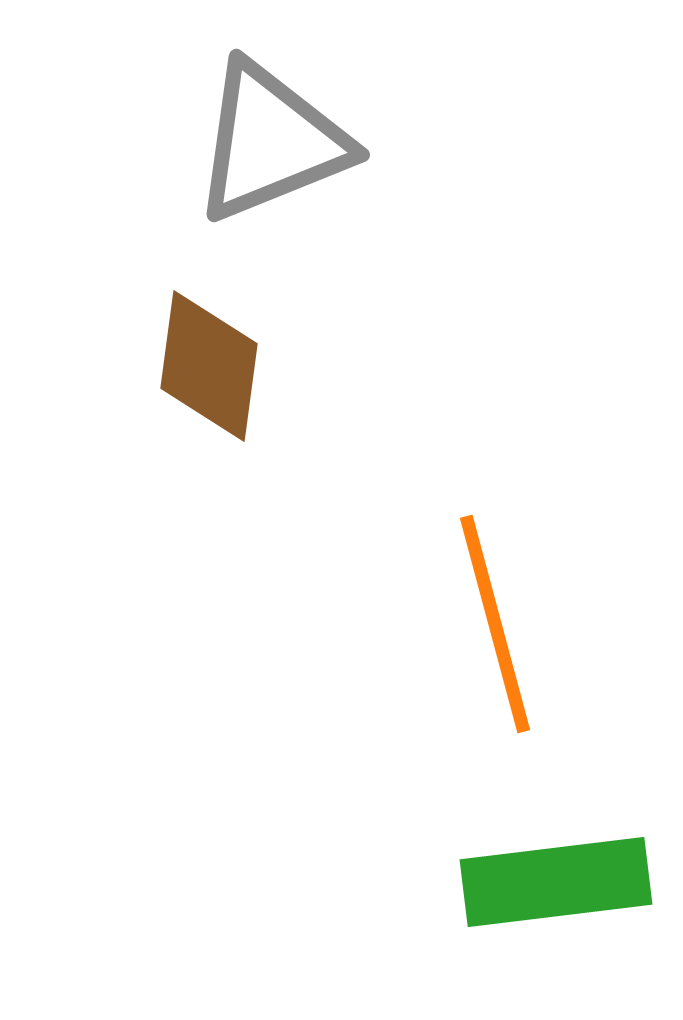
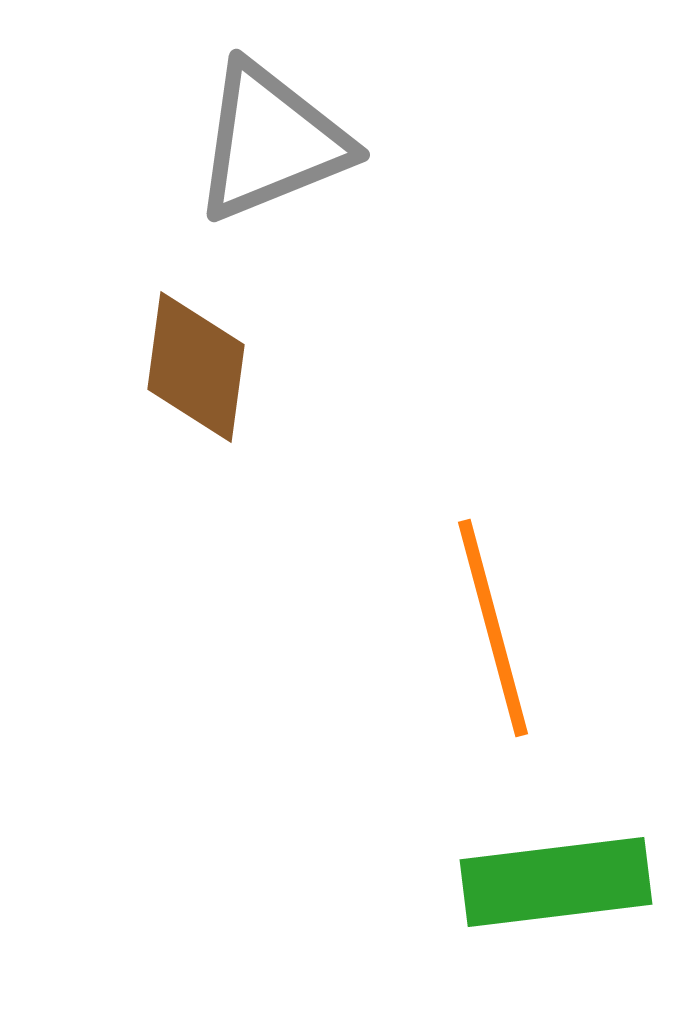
brown diamond: moved 13 px left, 1 px down
orange line: moved 2 px left, 4 px down
